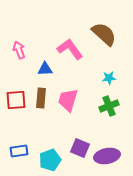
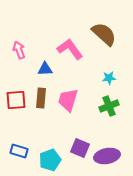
blue rectangle: rotated 24 degrees clockwise
